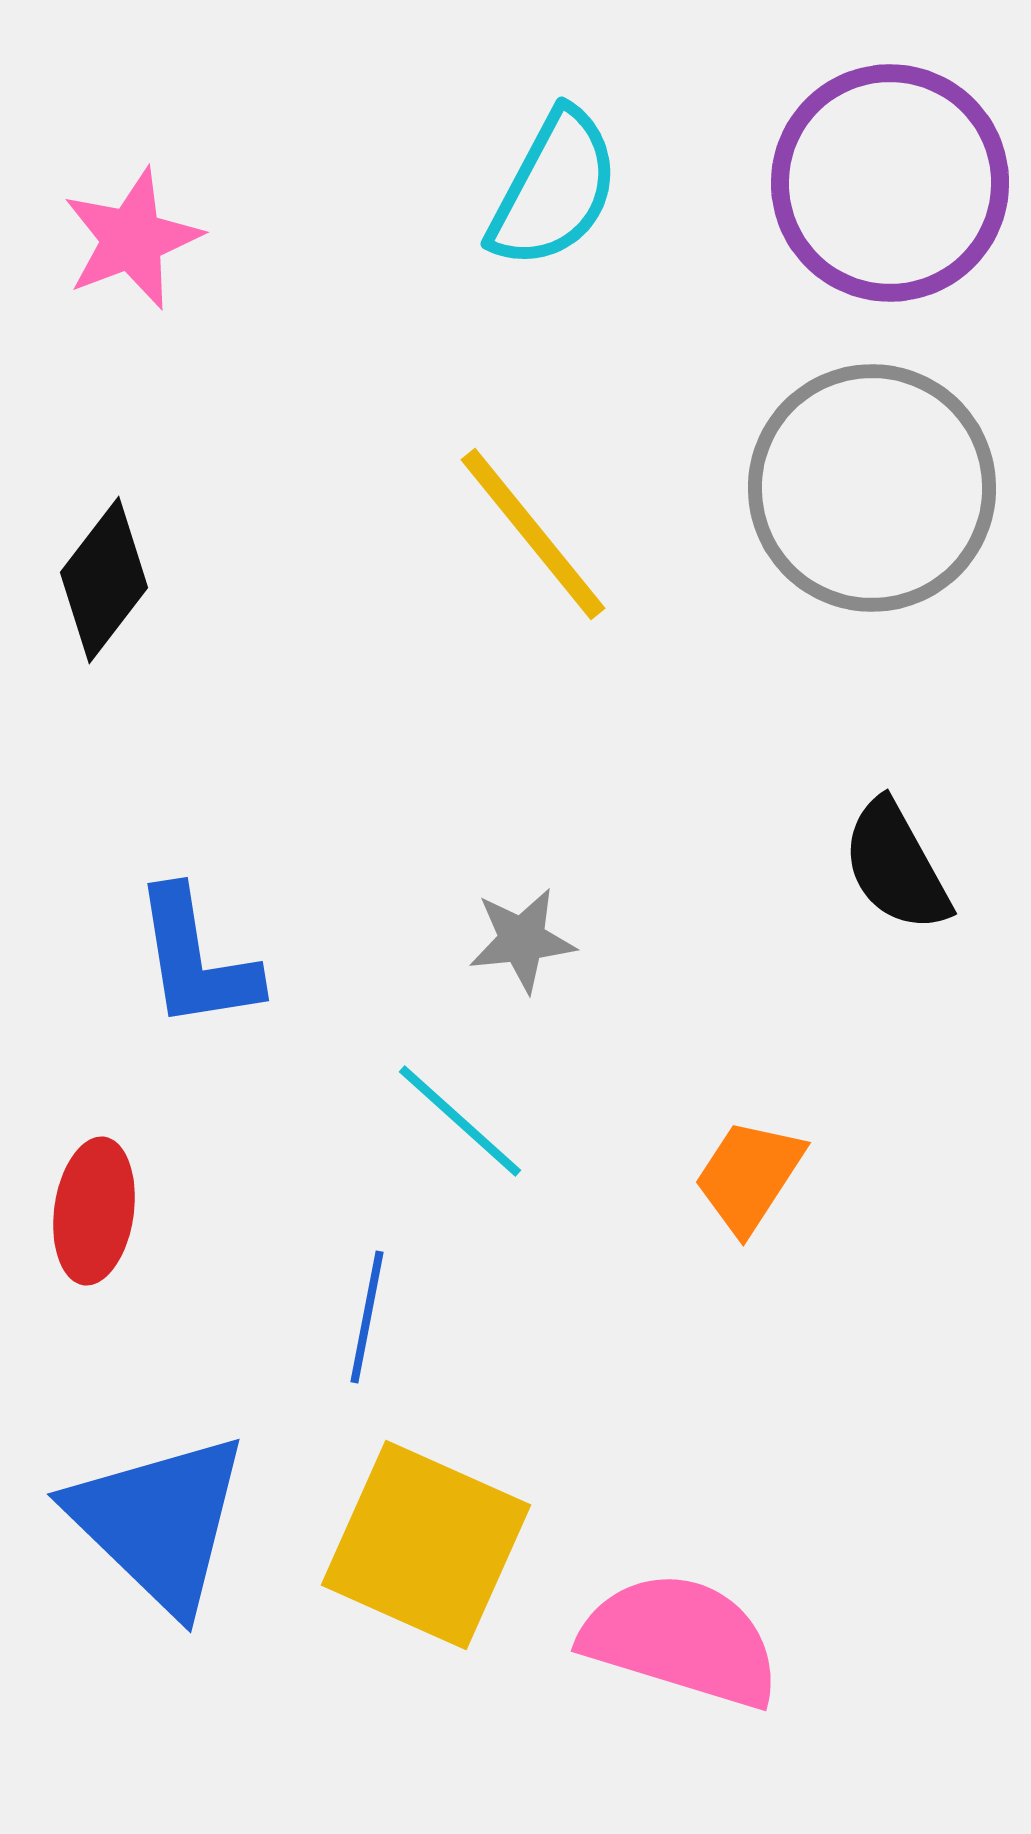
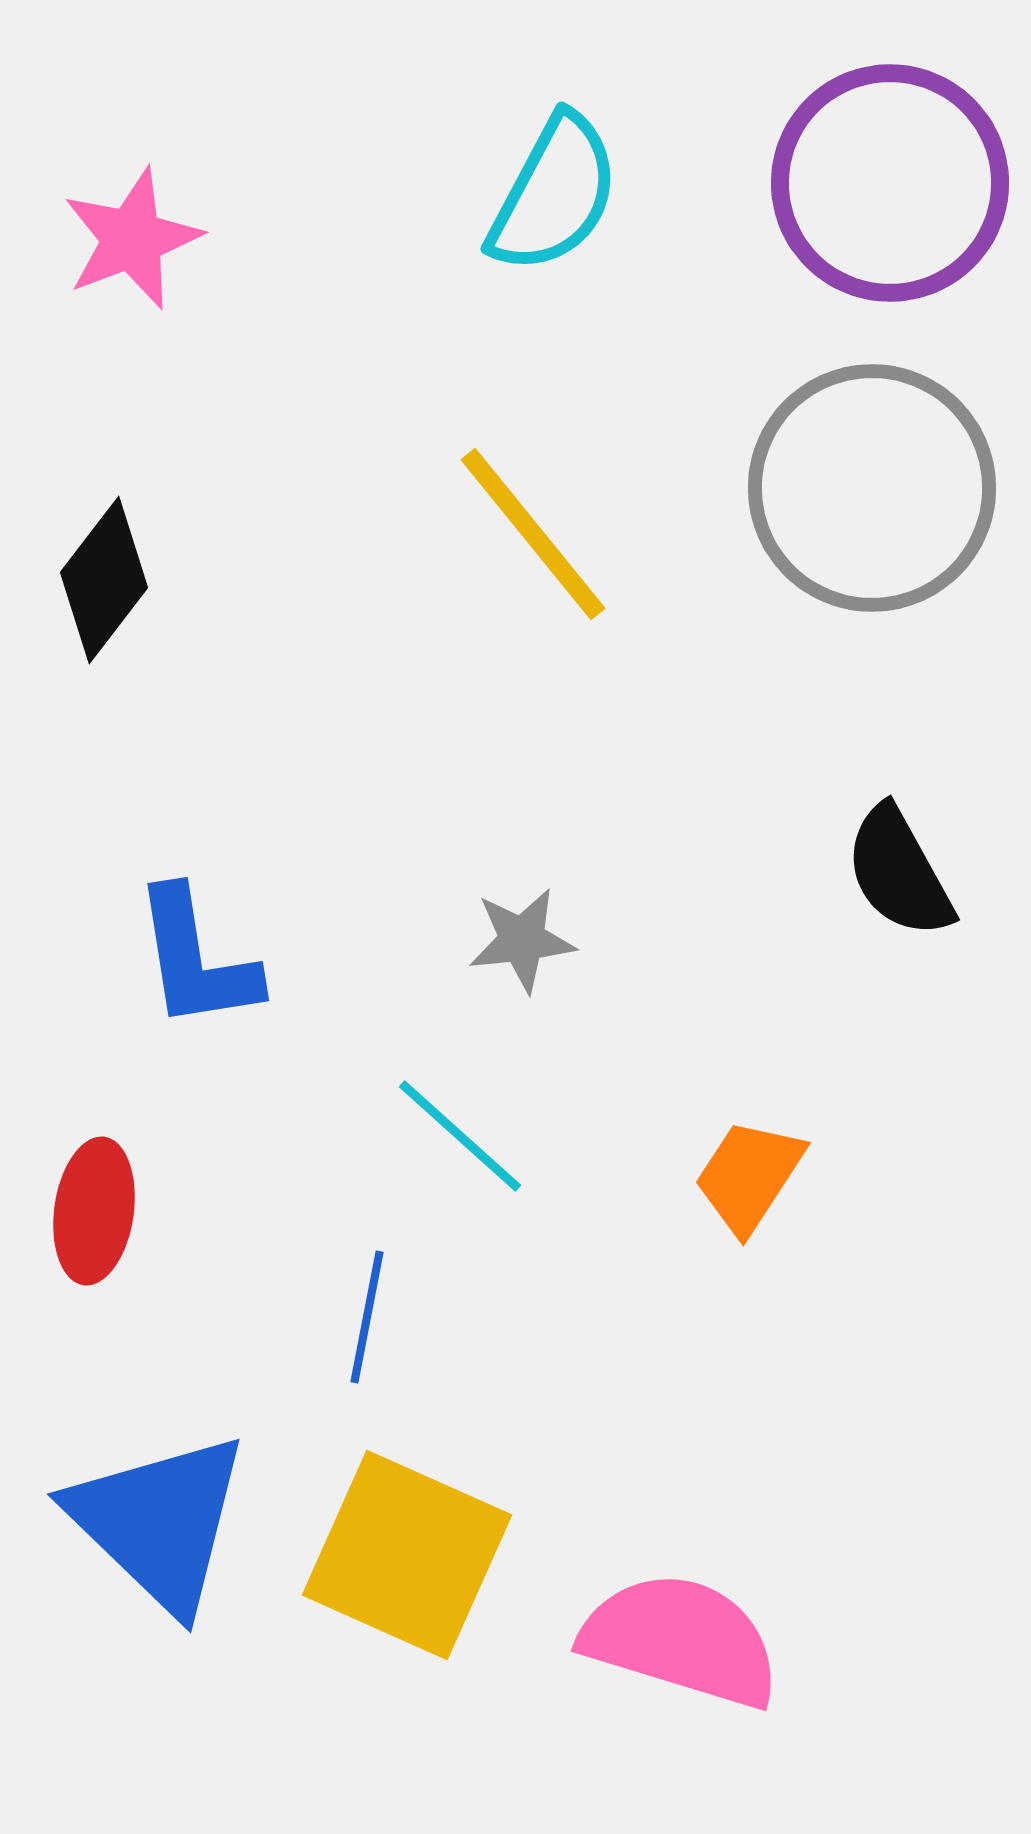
cyan semicircle: moved 5 px down
black semicircle: moved 3 px right, 6 px down
cyan line: moved 15 px down
yellow square: moved 19 px left, 10 px down
